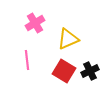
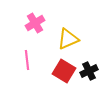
black cross: moved 1 px left
